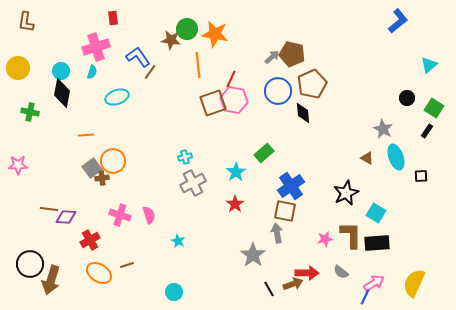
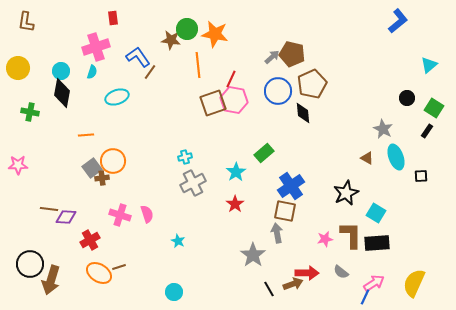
pink semicircle at (149, 215): moved 2 px left, 1 px up
brown line at (127, 265): moved 8 px left, 2 px down
